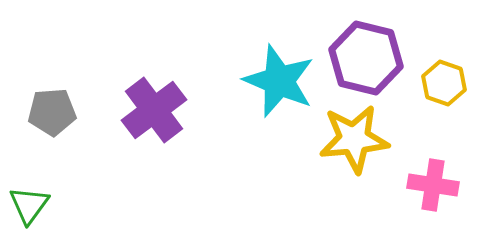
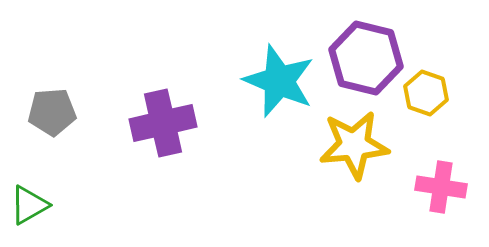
yellow hexagon: moved 18 px left, 10 px down
purple cross: moved 9 px right, 13 px down; rotated 24 degrees clockwise
yellow star: moved 6 px down
pink cross: moved 8 px right, 2 px down
green triangle: rotated 24 degrees clockwise
